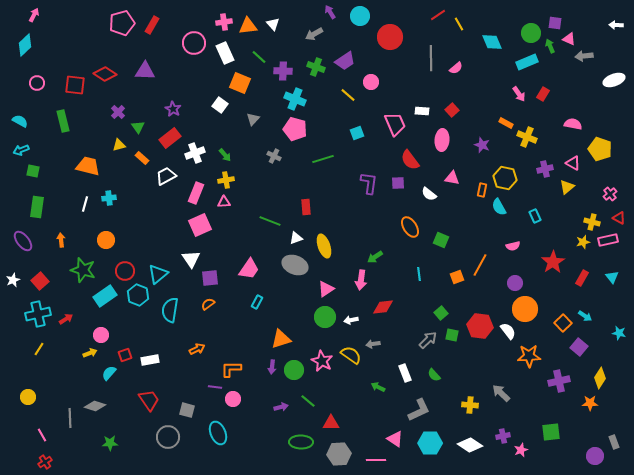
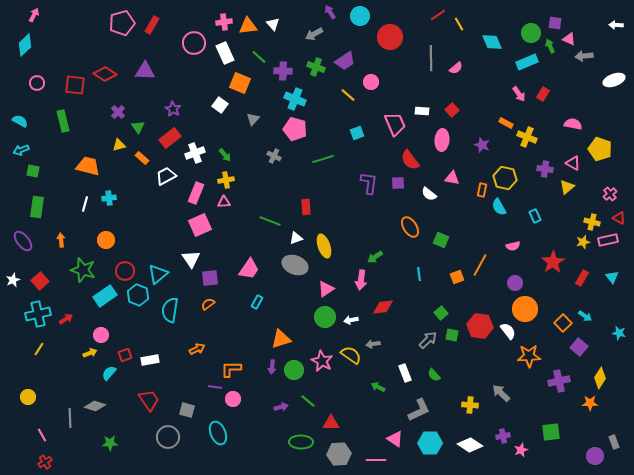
purple cross at (545, 169): rotated 21 degrees clockwise
